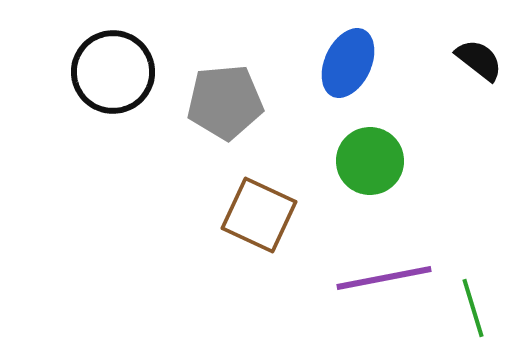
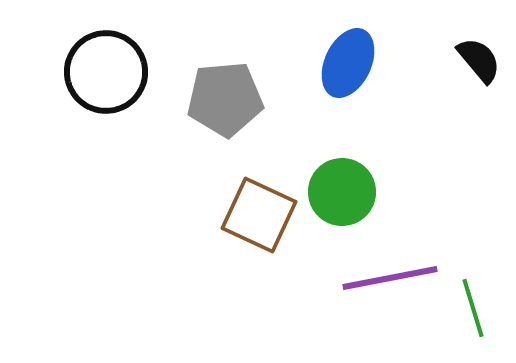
black semicircle: rotated 12 degrees clockwise
black circle: moved 7 px left
gray pentagon: moved 3 px up
green circle: moved 28 px left, 31 px down
purple line: moved 6 px right
